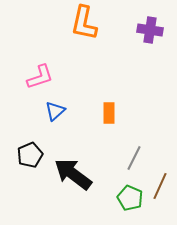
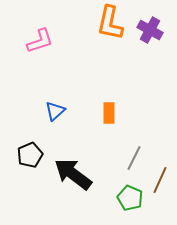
orange L-shape: moved 26 px right
purple cross: rotated 20 degrees clockwise
pink L-shape: moved 36 px up
brown line: moved 6 px up
